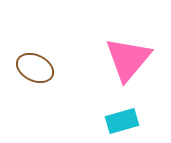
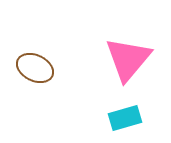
cyan rectangle: moved 3 px right, 3 px up
